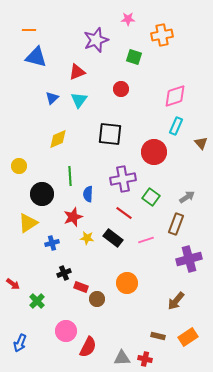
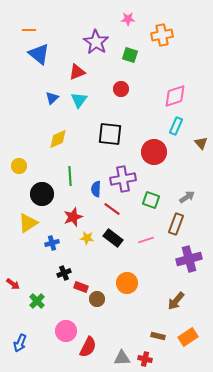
purple star at (96, 40): moved 2 px down; rotated 20 degrees counterclockwise
blue triangle at (36, 57): moved 3 px right, 3 px up; rotated 25 degrees clockwise
green square at (134, 57): moved 4 px left, 2 px up
blue semicircle at (88, 194): moved 8 px right, 5 px up
green square at (151, 197): moved 3 px down; rotated 18 degrees counterclockwise
red line at (124, 213): moved 12 px left, 4 px up
